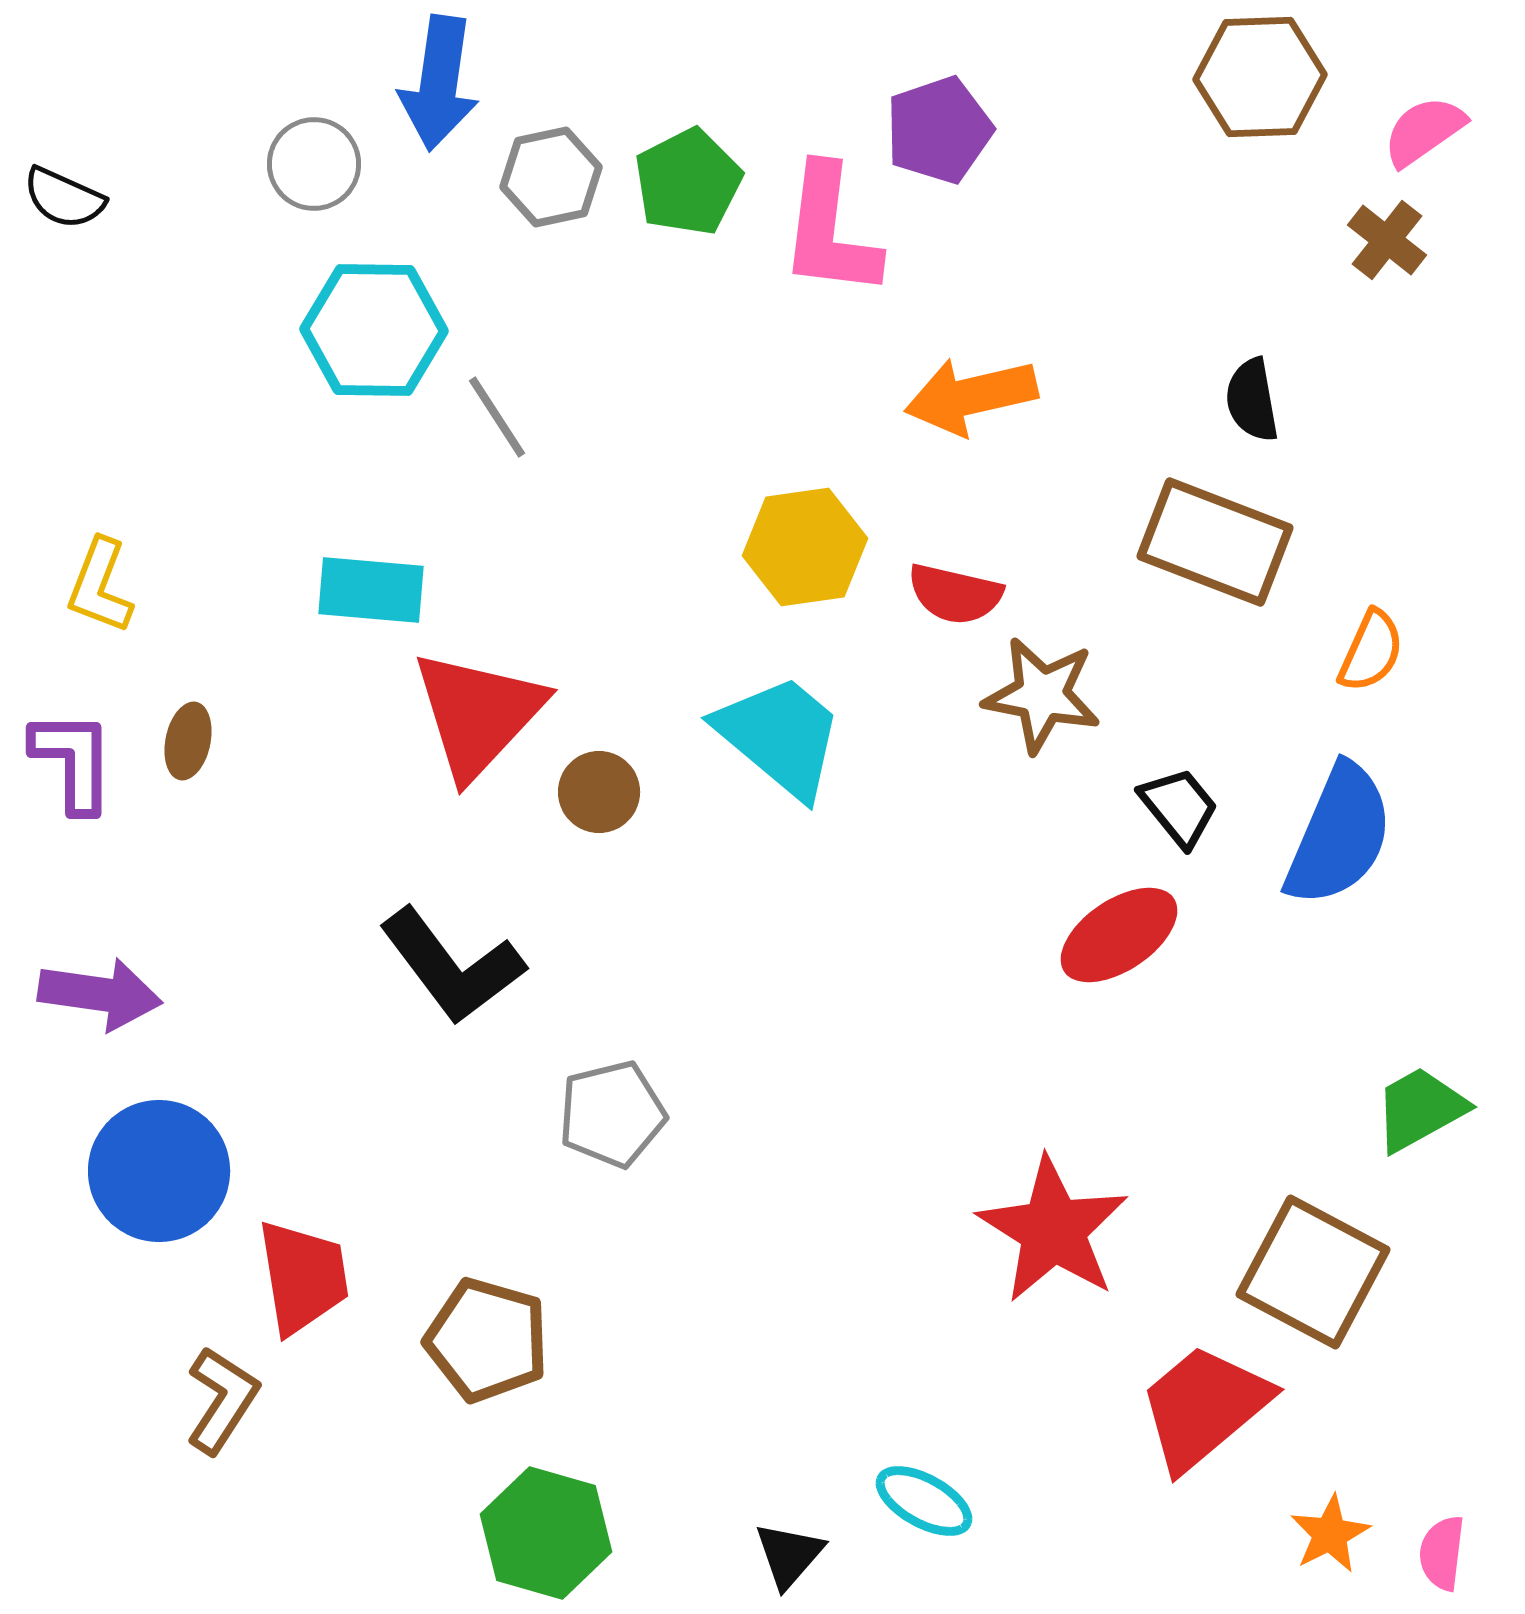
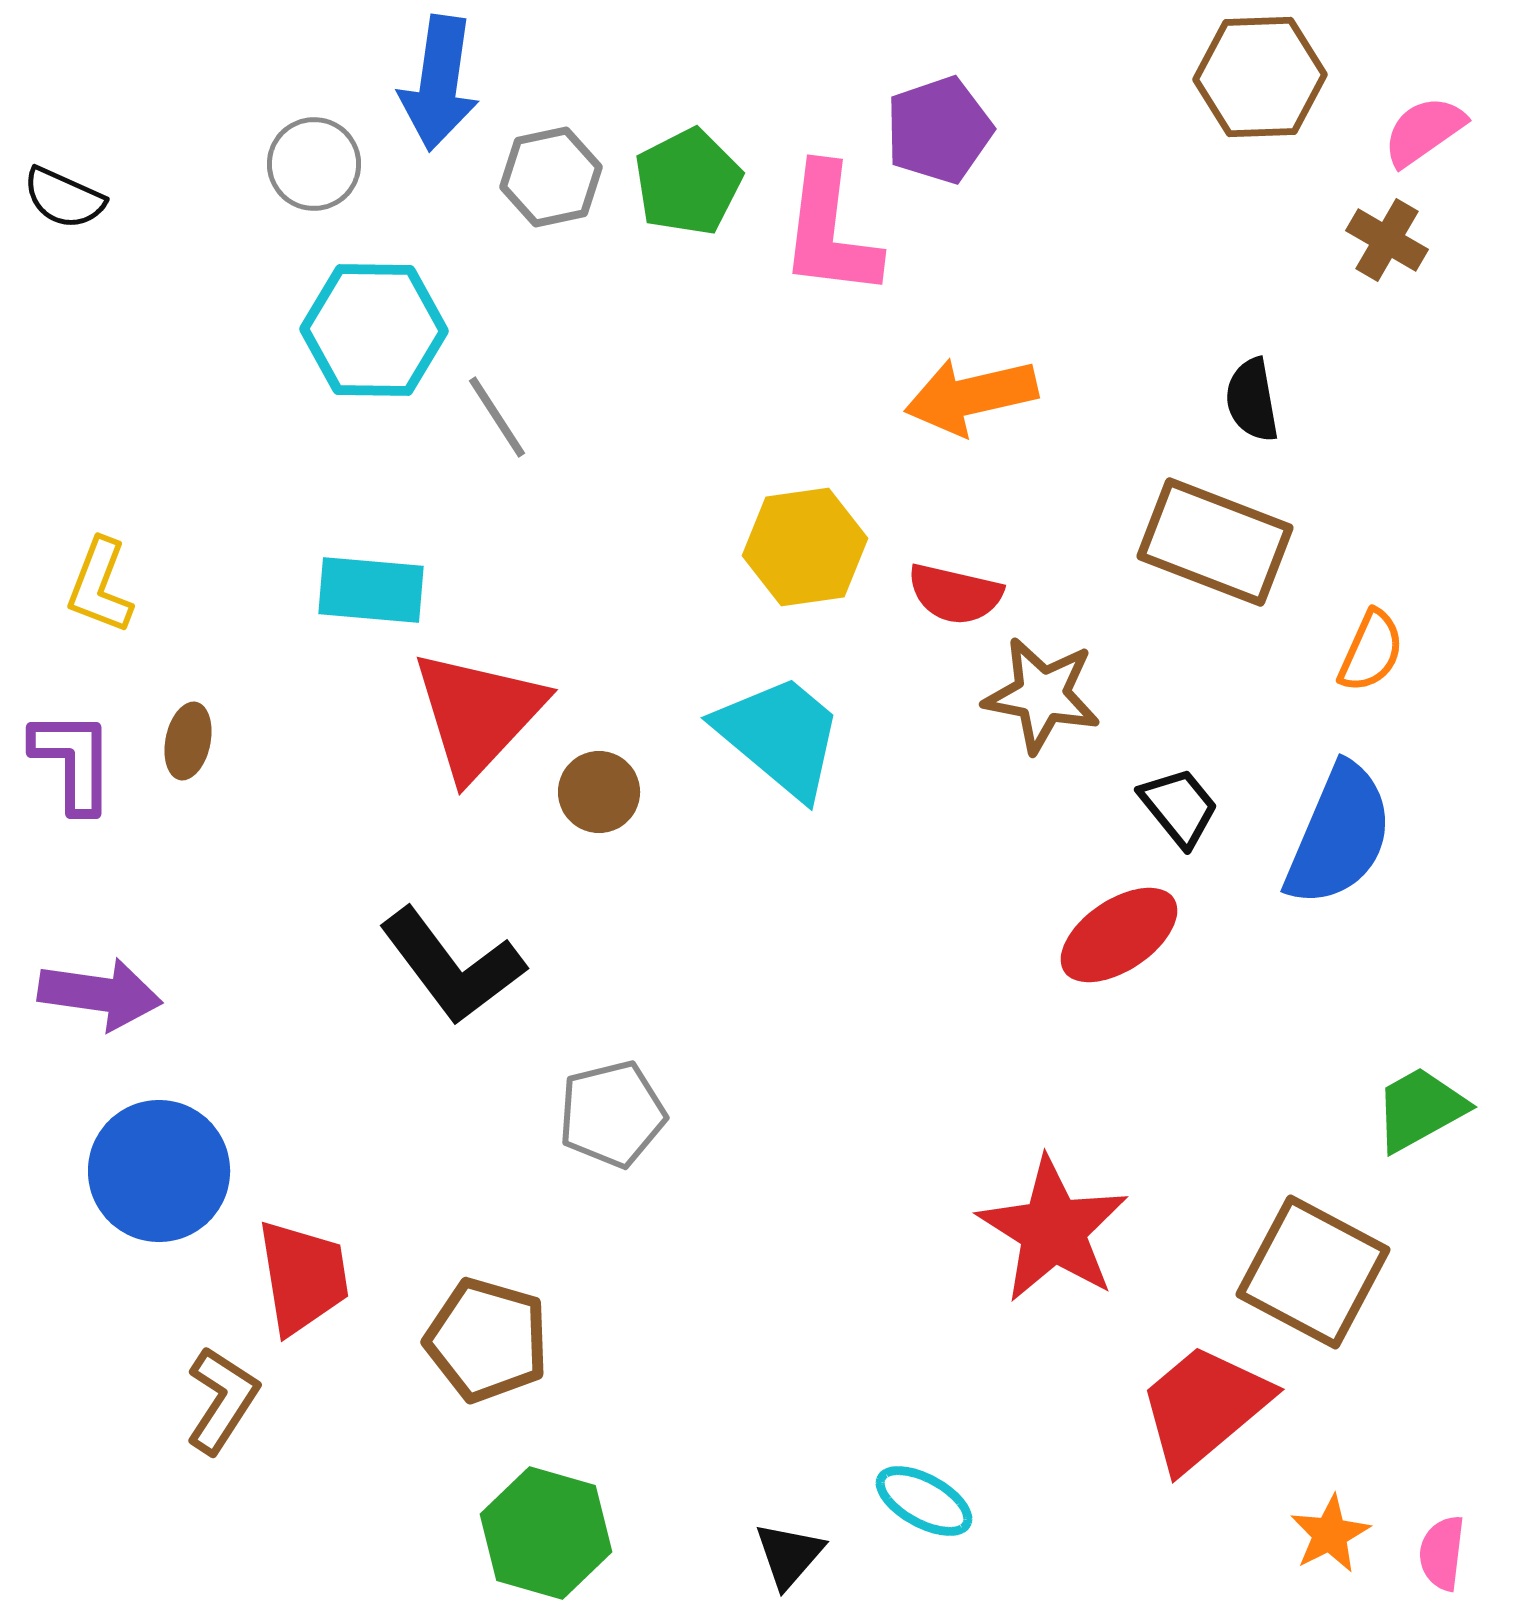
brown cross at (1387, 240): rotated 8 degrees counterclockwise
